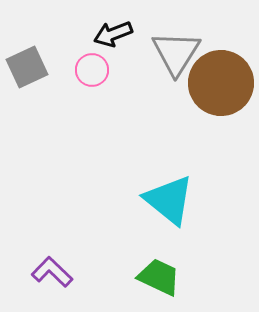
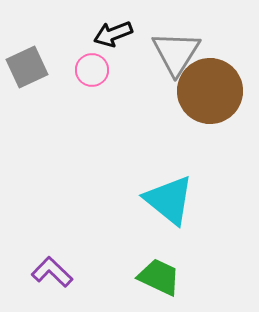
brown circle: moved 11 px left, 8 px down
